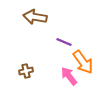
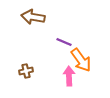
brown arrow: moved 2 px left
orange arrow: moved 2 px left, 2 px up
pink arrow: rotated 36 degrees clockwise
